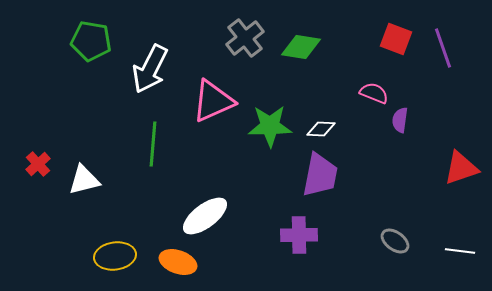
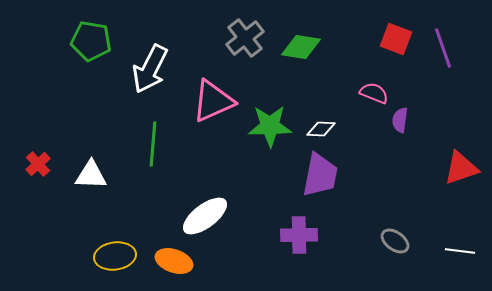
white triangle: moved 7 px right, 5 px up; rotated 16 degrees clockwise
orange ellipse: moved 4 px left, 1 px up
